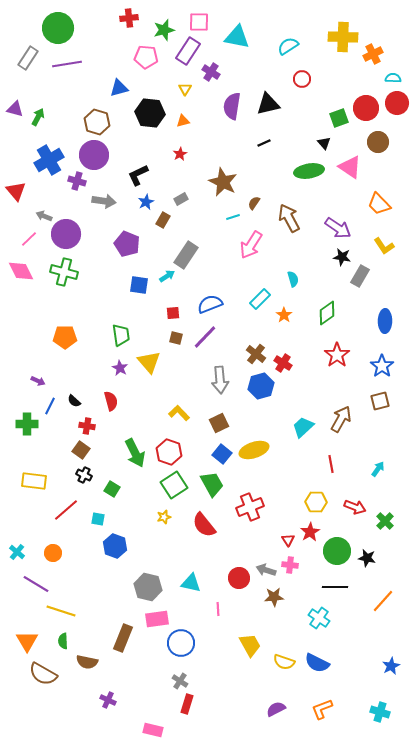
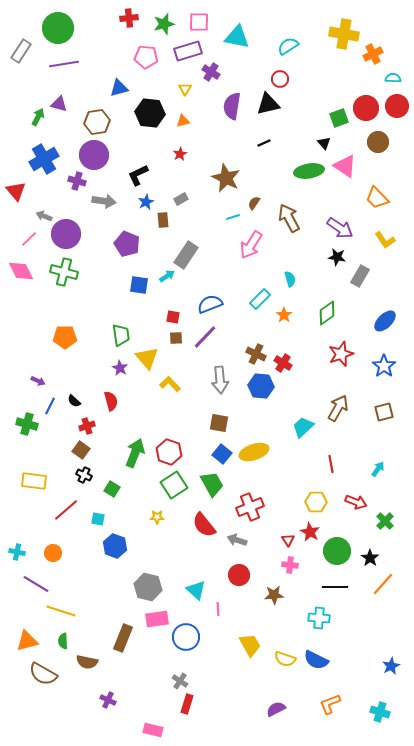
green star at (164, 30): moved 6 px up
yellow cross at (343, 37): moved 1 px right, 3 px up; rotated 8 degrees clockwise
purple rectangle at (188, 51): rotated 40 degrees clockwise
gray rectangle at (28, 58): moved 7 px left, 7 px up
purple line at (67, 64): moved 3 px left
red circle at (302, 79): moved 22 px left
red circle at (397, 103): moved 3 px down
purple triangle at (15, 109): moved 44 px right, 5 px up
brown hexagon at (97, 122): rotated 25 degrees counterclockwise
blue cross at (49, 160): moved 5 px left, 1 px up
pink triangle at (350, 167): moved 5 px left, 1 px up
brown star at (223, 182): moved 3 px right, 4 px up
orange trapezoid at (379, 204): moved 2 px left, 6 px up
brown rectangle at (163, 220): rotated 35 degrees counterclockwise
purple arrow at (338, 228): moved 2 px right
yellow L-shape at (384, 246): moved 1 px right, 6 px up
black star at (342, 257): moved 5 px left
cyan semicircle at (293, 279): moved 3 px left
red square at (173, 313): moved 4 px down; rotated 16 degrees clockwise
blue ellipse at (385, 321): rotated 45 degrees clockwise
brown square at (176, 338): rotated 16 degrees counterclockwise
brown cross at (256, 354): rotated 12 degrees counterclockwise
red star at (337, 355): moved 4 px right, 1 px up; rotated 15 degrees clockwise
yellow triangle at (149, 362): moved 2 px left, 4 px up
blue star at (382, 366): moved 2 px right
blue hexagon at (261, 386): rotated 20 degrees clockwise
brown square at (380, 401): moved 4 px right, 11 px down
yellow L-shape at (179, 413): moved 9 px left, 29 px up
brown arrow at (341, 419): moved 3 px left, 11 px up
brown square at (219, 423): rotated 36 degrees clockwise
green cross at (27, 424): rotated 15 degrees clockwise
red cross at (87, 426): rotated 28 degrees counterclockwise
yellow ellipse at (254, 450): moved 2 px down
green arrow at (135, 453): rotated 132 degrees counterclockwise
red arrow at (355, 507): moved 1 px right, 5 px up
yellow star at (164, 517): moved 7 px left; rotated 16 degrees clockwise
red star at (310, 532): rotated 12 degrees counterclockwise
cyan cross at (17, 552): rotated 28 degrees counterclockwise
black star at (367, 558): moved 3 px right; rotated 24 degrees clockwise
gray arrow at (266, 570): moved 29 px left, 30 px up
red circle at (239, 578): moved 3 px up
cyan triangle at (191, 583): moved 5 px right, 7 px down; rotated 30 degrees clockwise
brown star at (274, 597): moved 2 px up
orange line at (383, 601): moved 17 px up
cyan cross at (319, 618): rotated 30 degrees counterclockwise
orange triangle at (27, 641): rotated 45 degrees clockwise
blue circle at (181, 643): moved 5 px right, 6 px up
yellow semicircle at (284, 662): moved 1 px right, 3 px up
blue semicircle at (317, 663): moved 1 px left, 3 px up
orange L-shape at (322, 709): moved 8 px right, 5 px up
